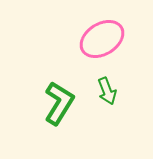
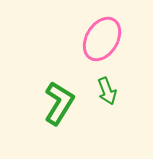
pink ellipse: rotated 27 degrees counterclockwise
